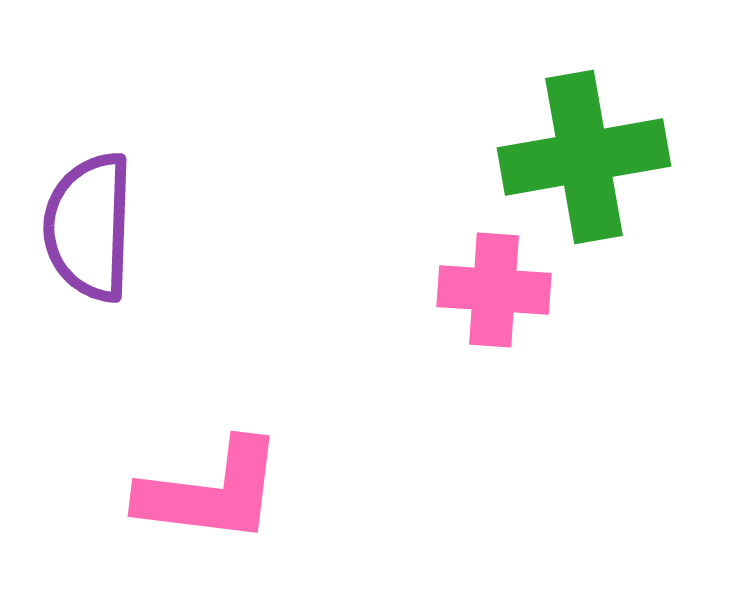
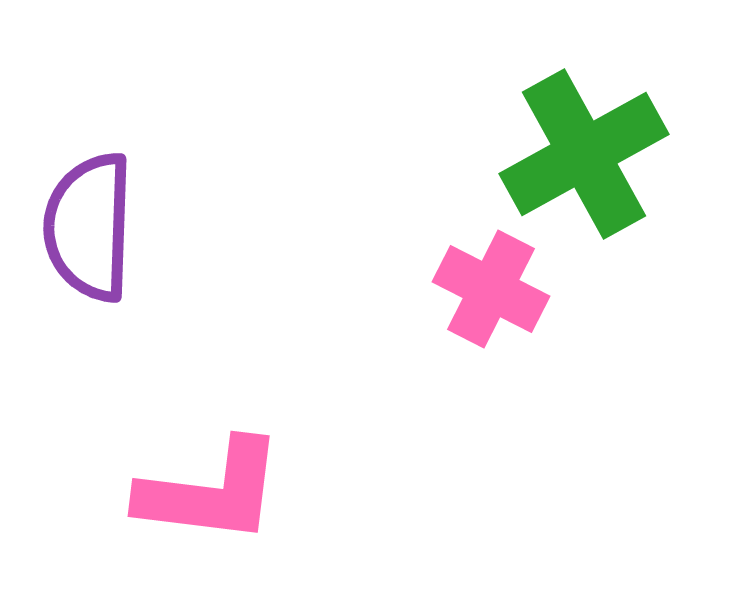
green cross: moved 3 px up; rotated 19 degrees counterclockwise
pink cross: moved 3 px left, 1 px up; rotated 23 degrees clockwise
